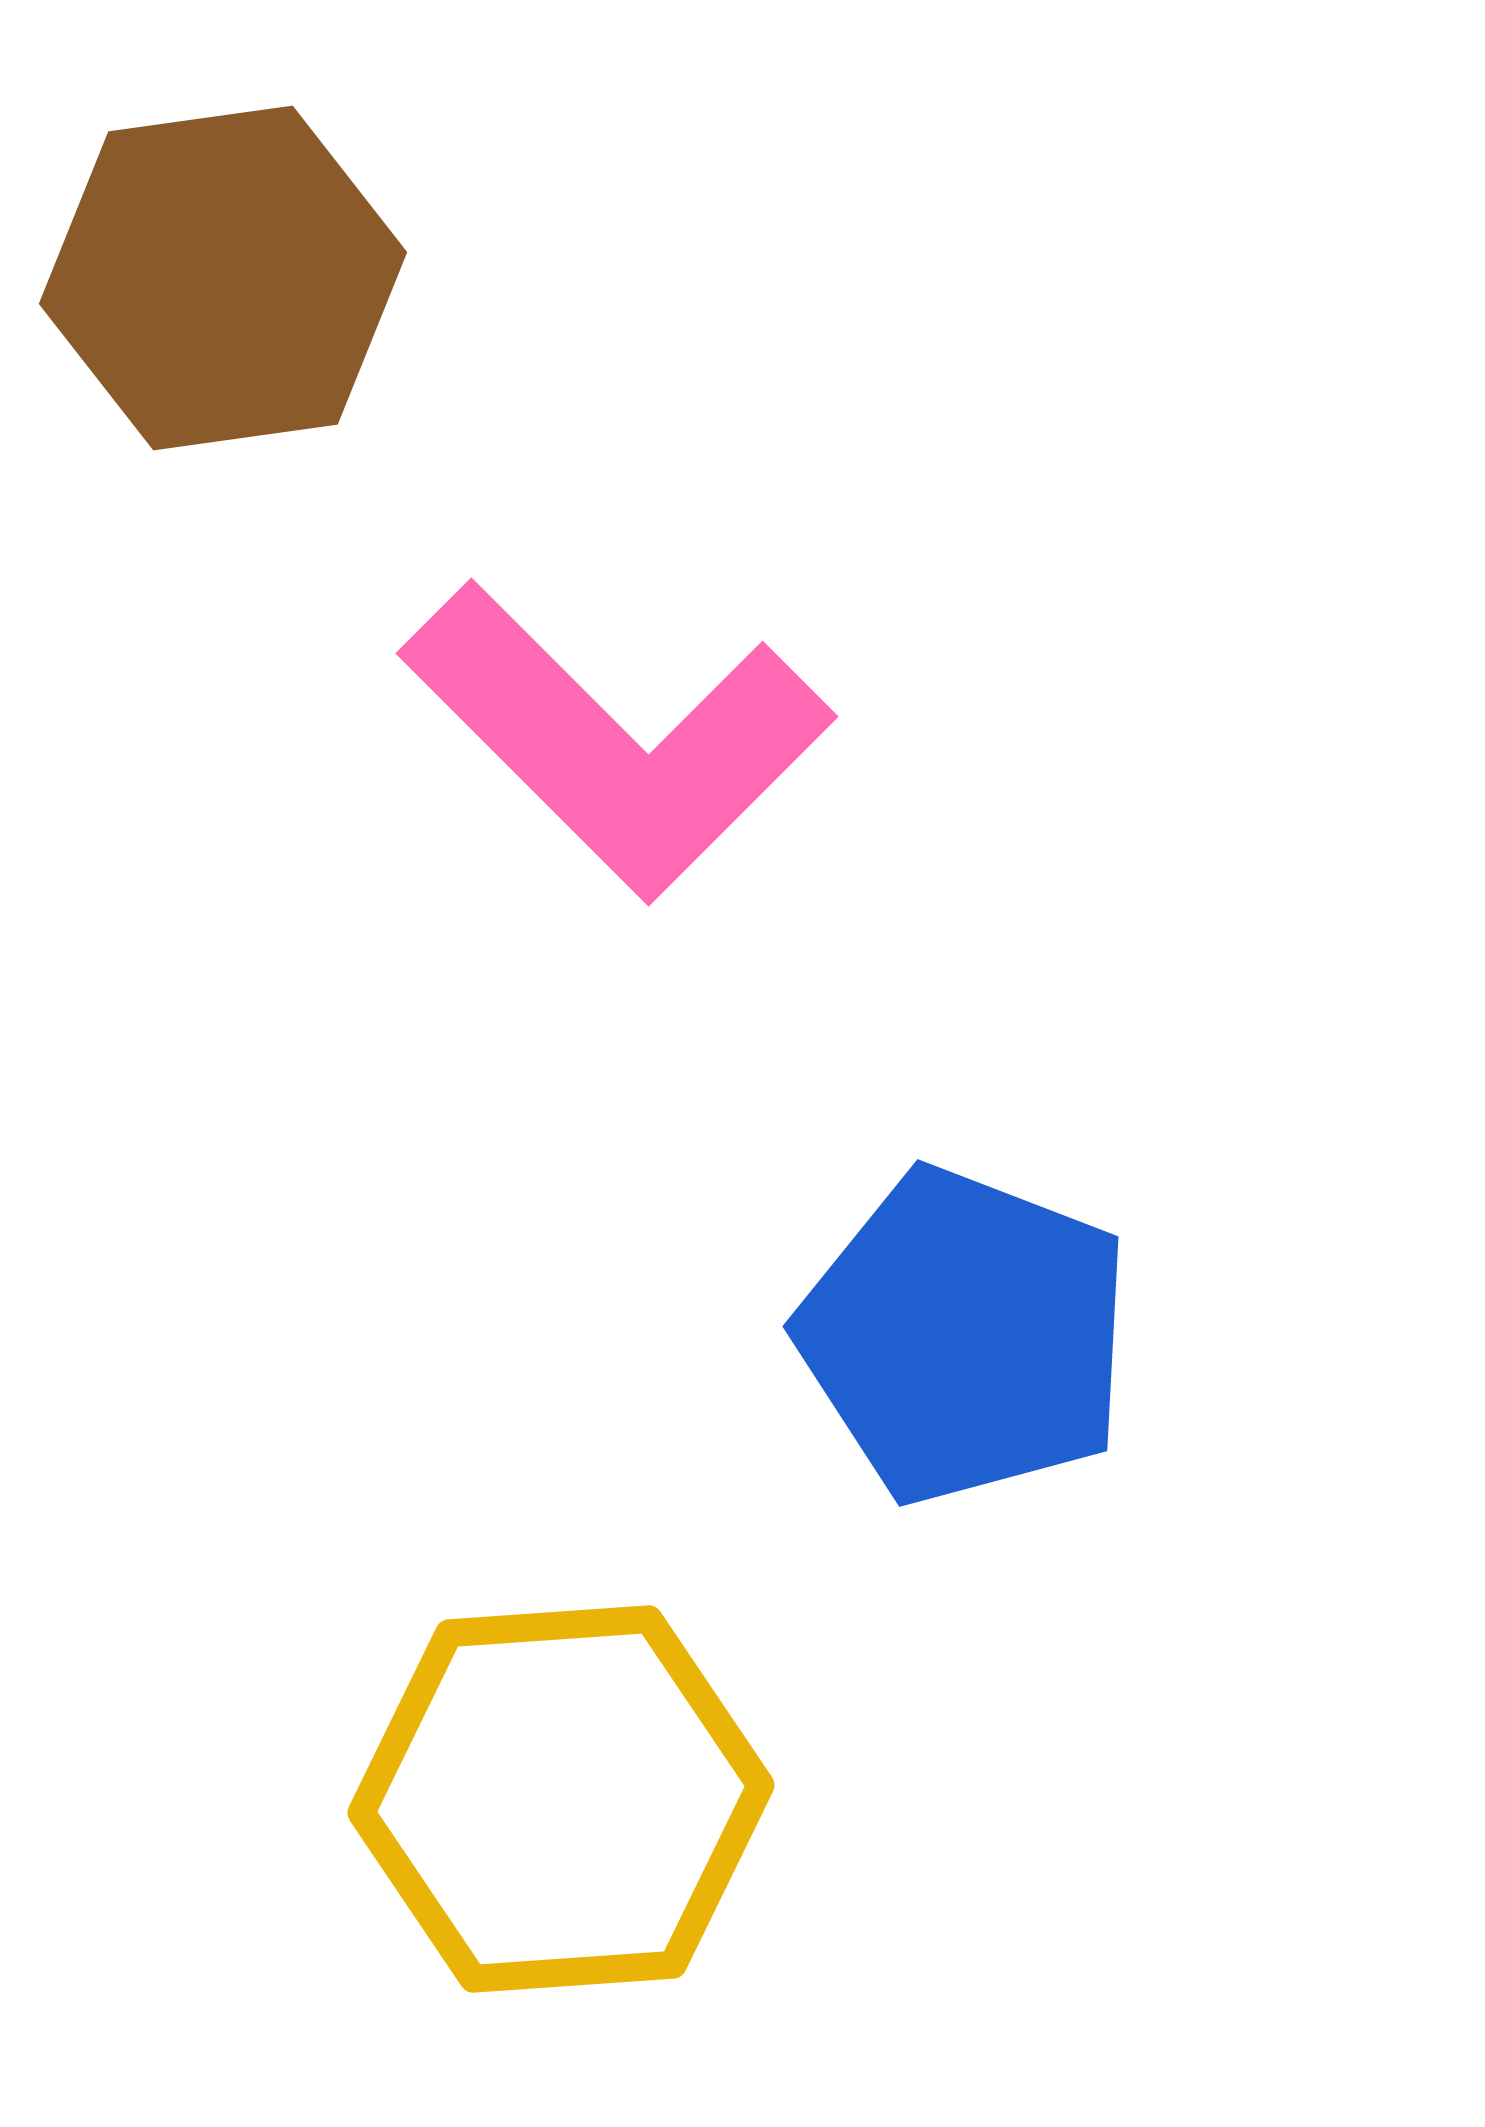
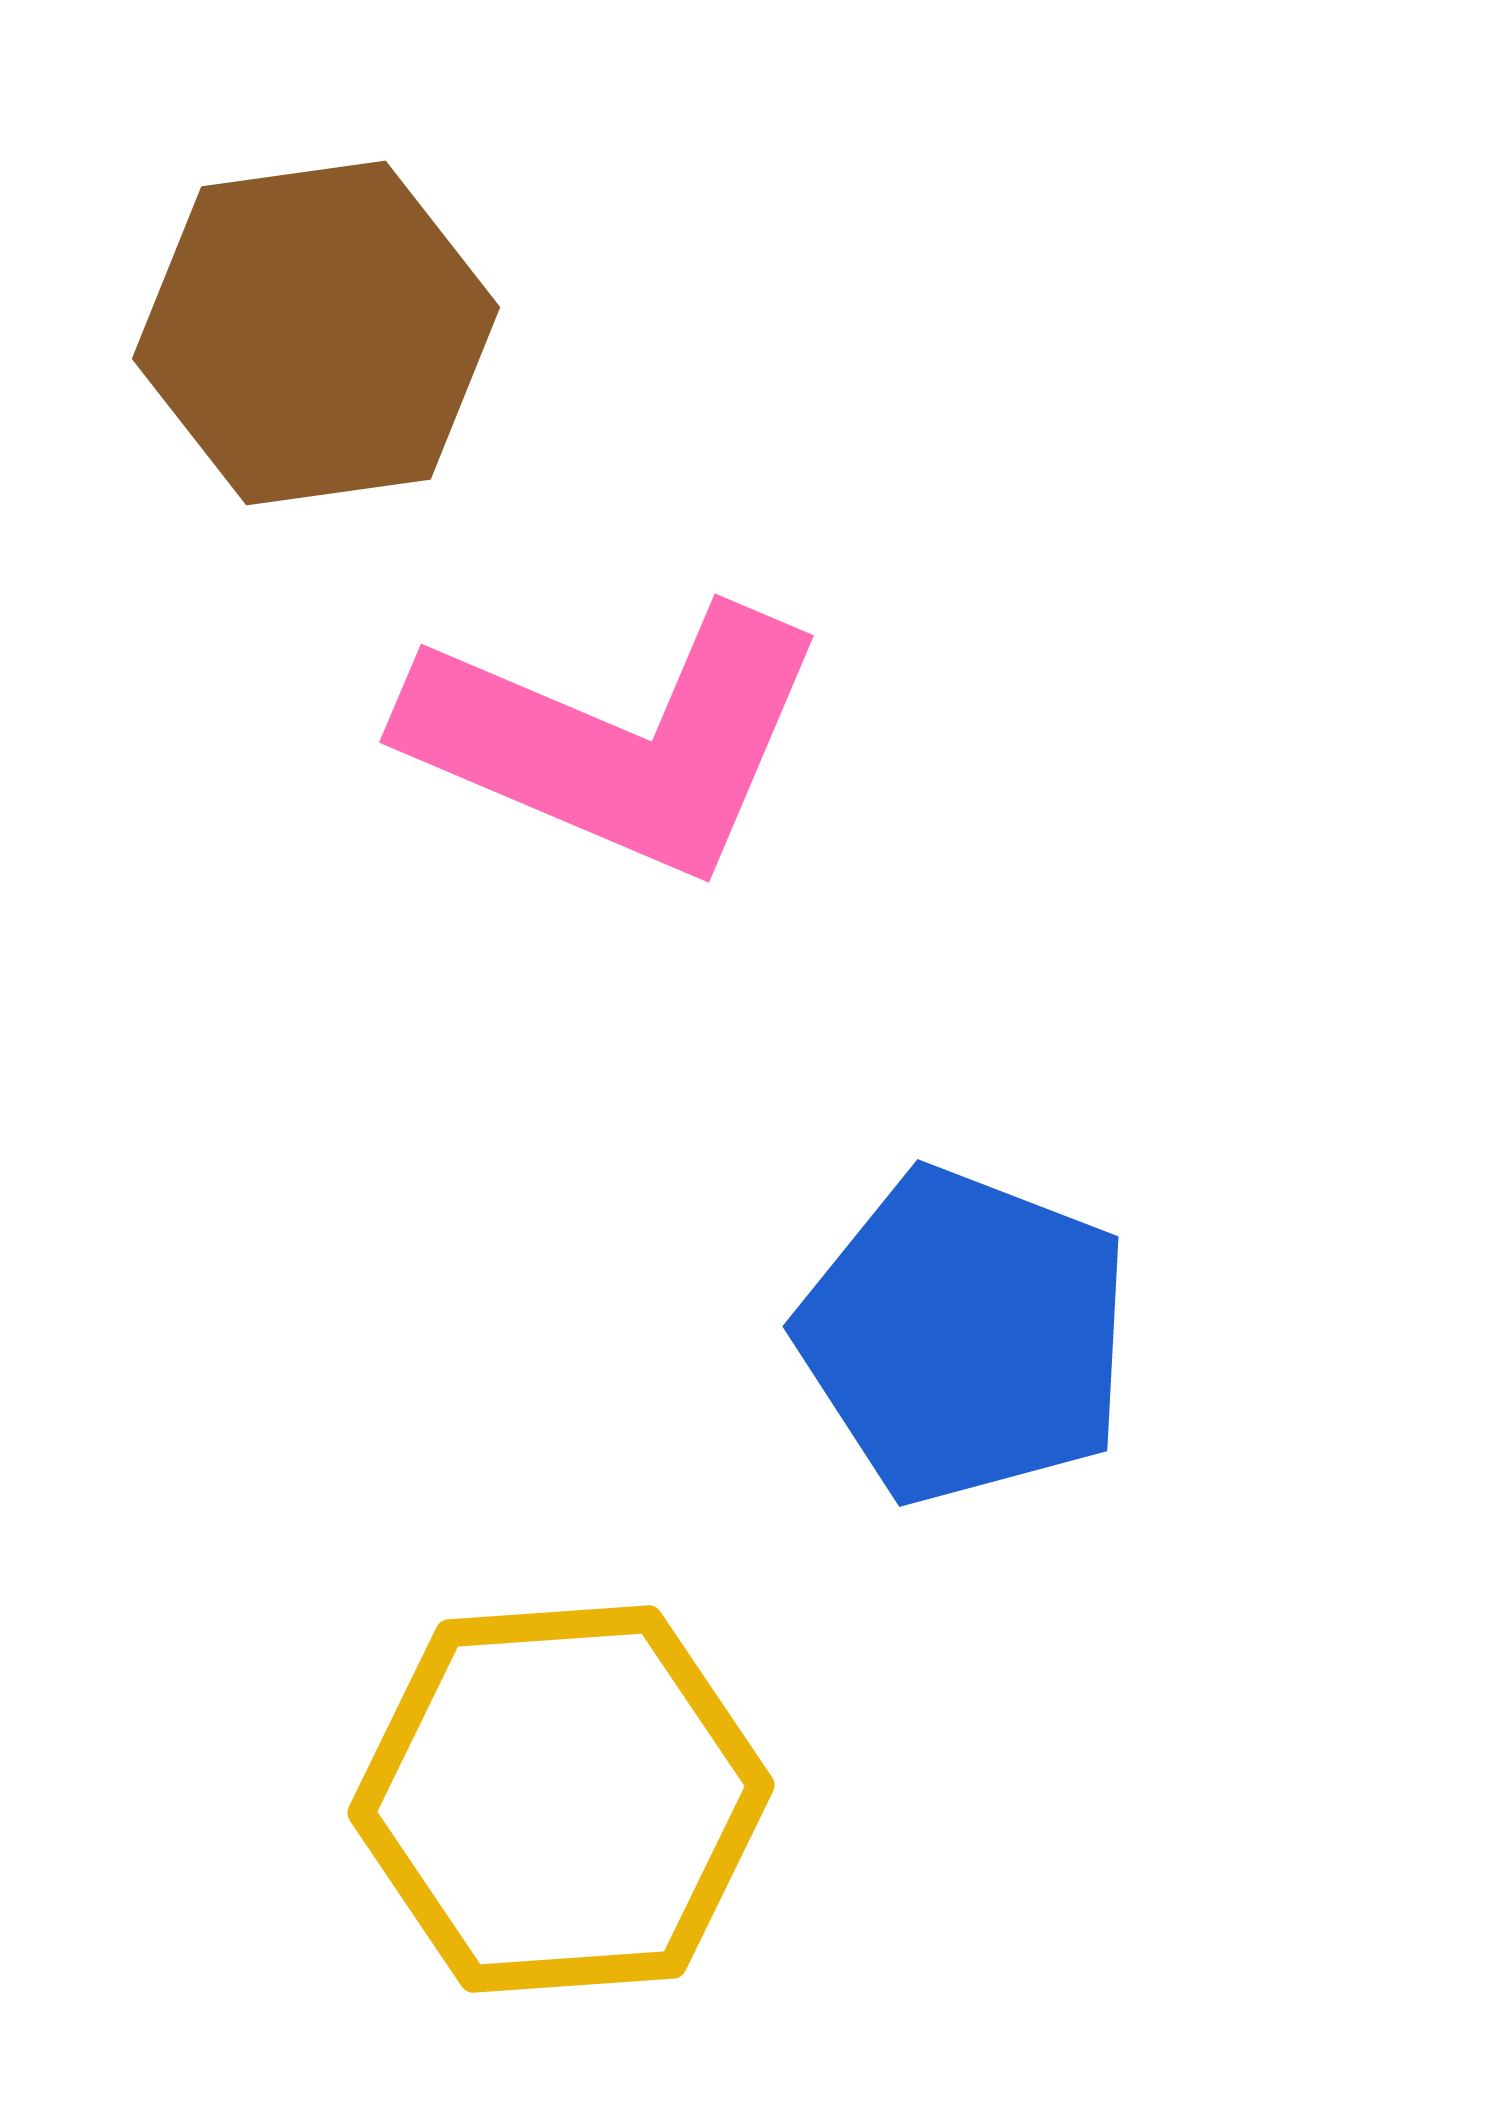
brown hexagon: moved 93 px right, 55 px down
pink L-shape: rotated 22 degrees counterclockwise
